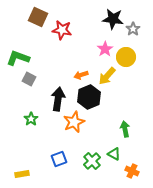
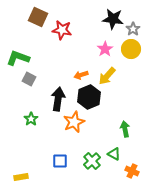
yellow circle: moved 5 px right, 8 px up
blue square: moved 1 px right, 2 px down; rotated 21 degrees clockwise
yellow rectangle: moved 1 px left, 3 px down
